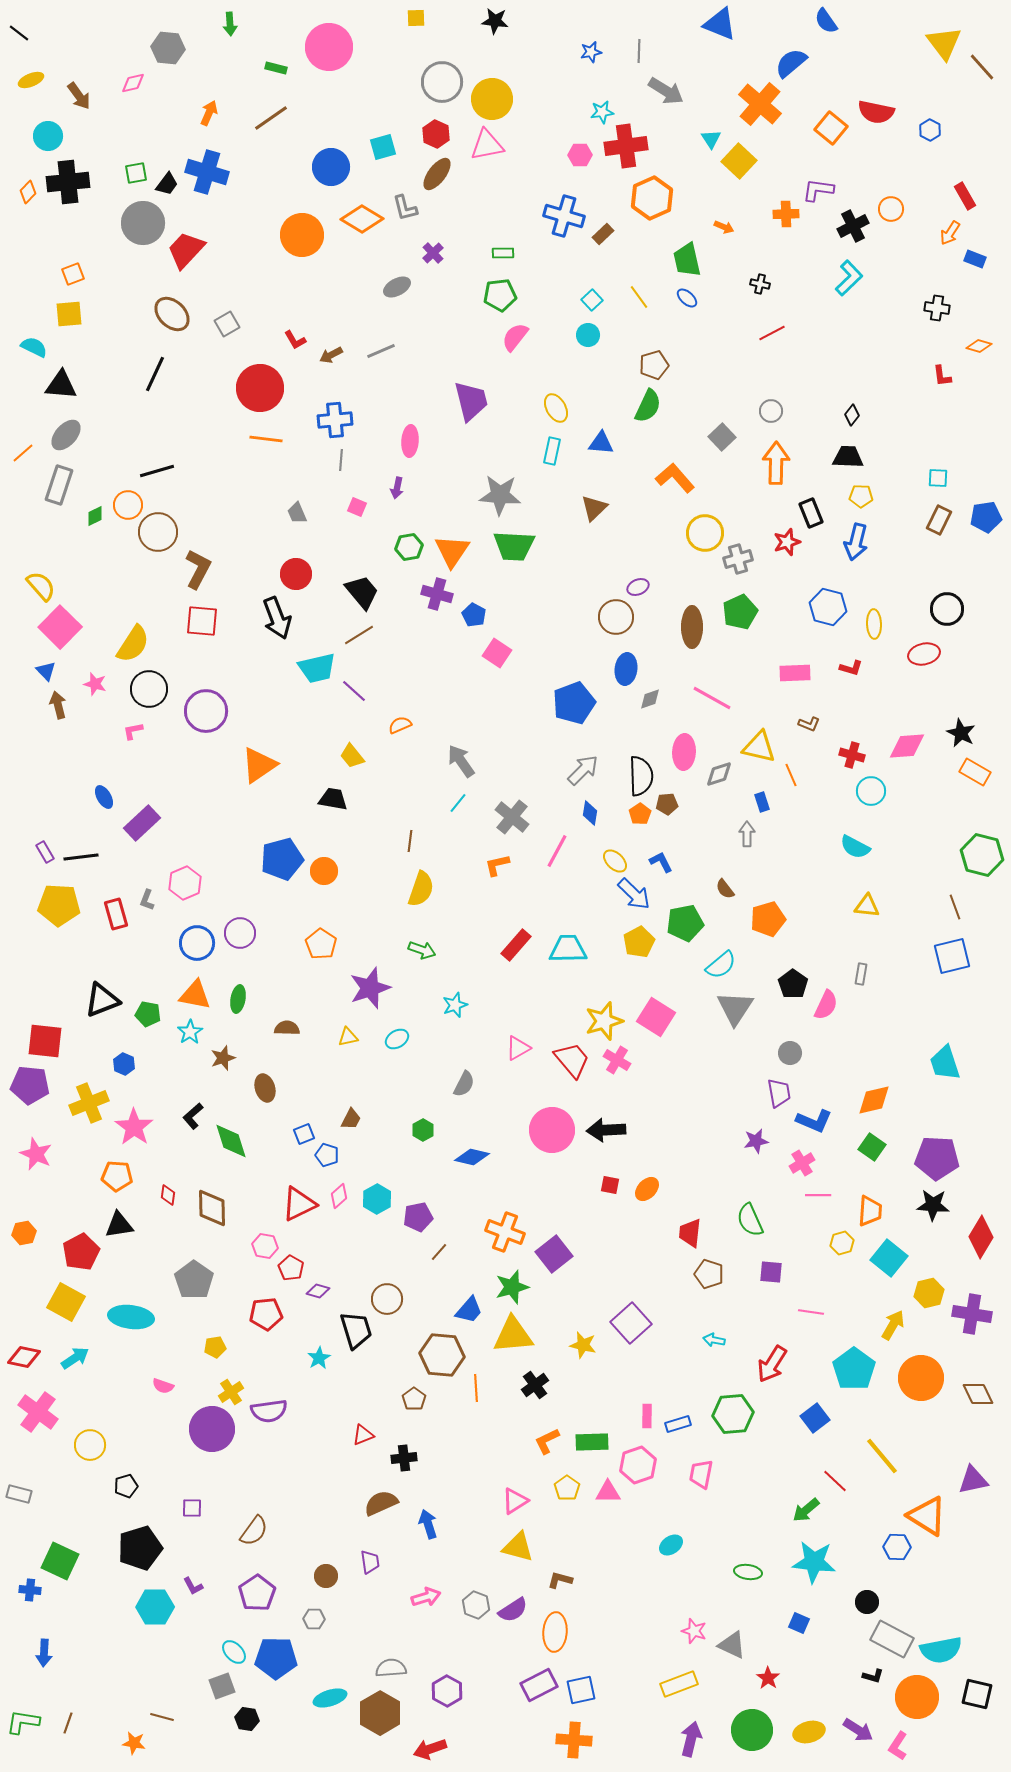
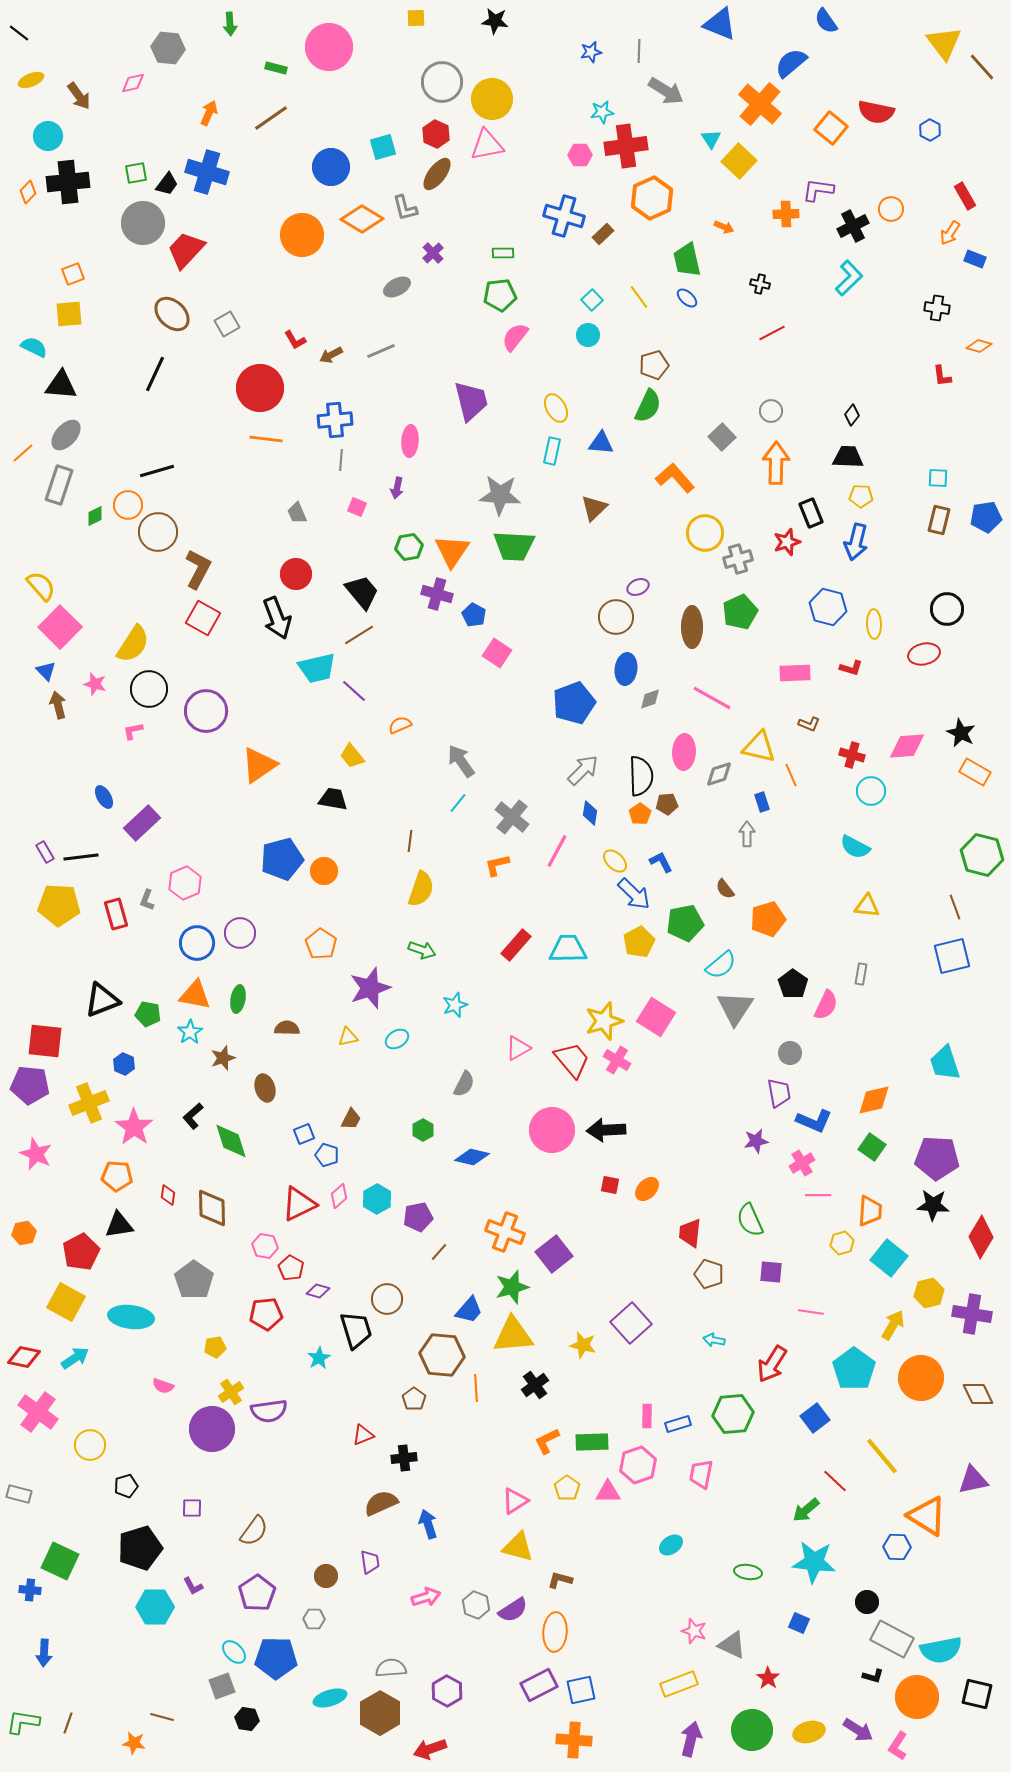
brown rectangle at (939, 520): rotated 12 degrees counterclockwise
red square at (202, 621): moved 1 px right, 3 px up; rotated 24 degrees clockwise
